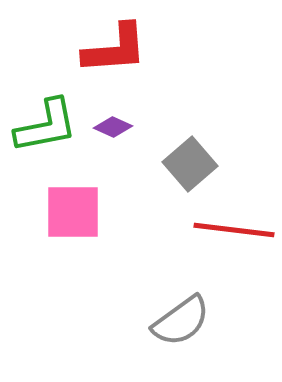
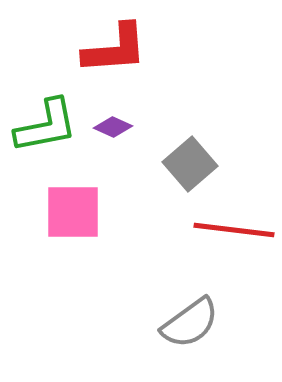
gray semicircle: moved 9 px right, 2 px down
